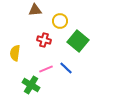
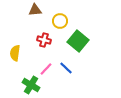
pink line: rotated 24 degrees counterclockwise
